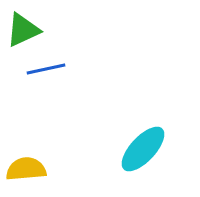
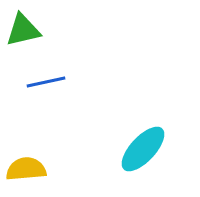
green triangle: rotated 12 degrees clockwise
blue line: moved 13 px down
